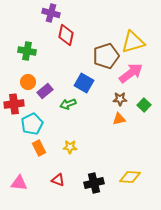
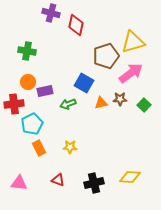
red diamond: moved 10 px right, 10 px up
purple rectangle: rotated 28 degrees clockwise
orange triangle: moved 18 px left, 16 px up
